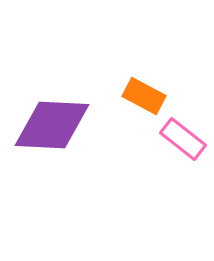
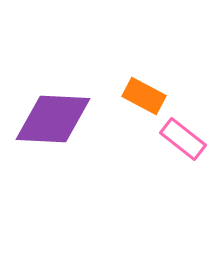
purple diamond: moved 1 px right, 6 px up
